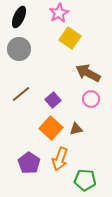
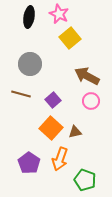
pink star: moved 1 px down; rotated 18 degrees counterclockwise
black ellipse: moved 10 px right; rotated 15 degrees counterclockwise
yellow square: rotated 15 degrees clockwise
gray circle: moved 11 px right, 15 px down
brown arrow: moved 1 px left, 3 px down
brown line: rotated 54 degrees clockwise
pink circle: moved 2 px down
brown triangle: moved 1 px left, 3 px down
green pentagon: rotated 15 degrees clockwise
